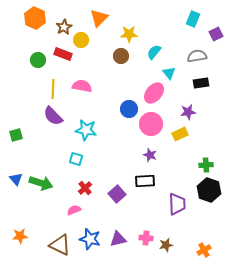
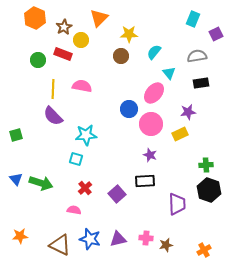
cyan star at (86, 130): moved 5 px down; rotated 15 degrees counterclockwise
pink semicircle at (74, 210): rotated 32 degrees clockwise
